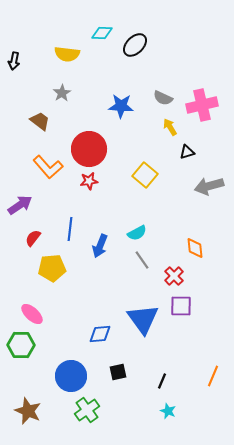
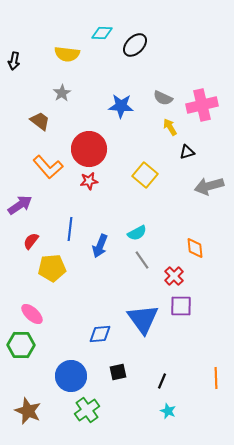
red semicircle: moved 2 px left, 3 px down
orange line: moved 3 px right, 2 px down; rotated 25 degrees counterclockwise
